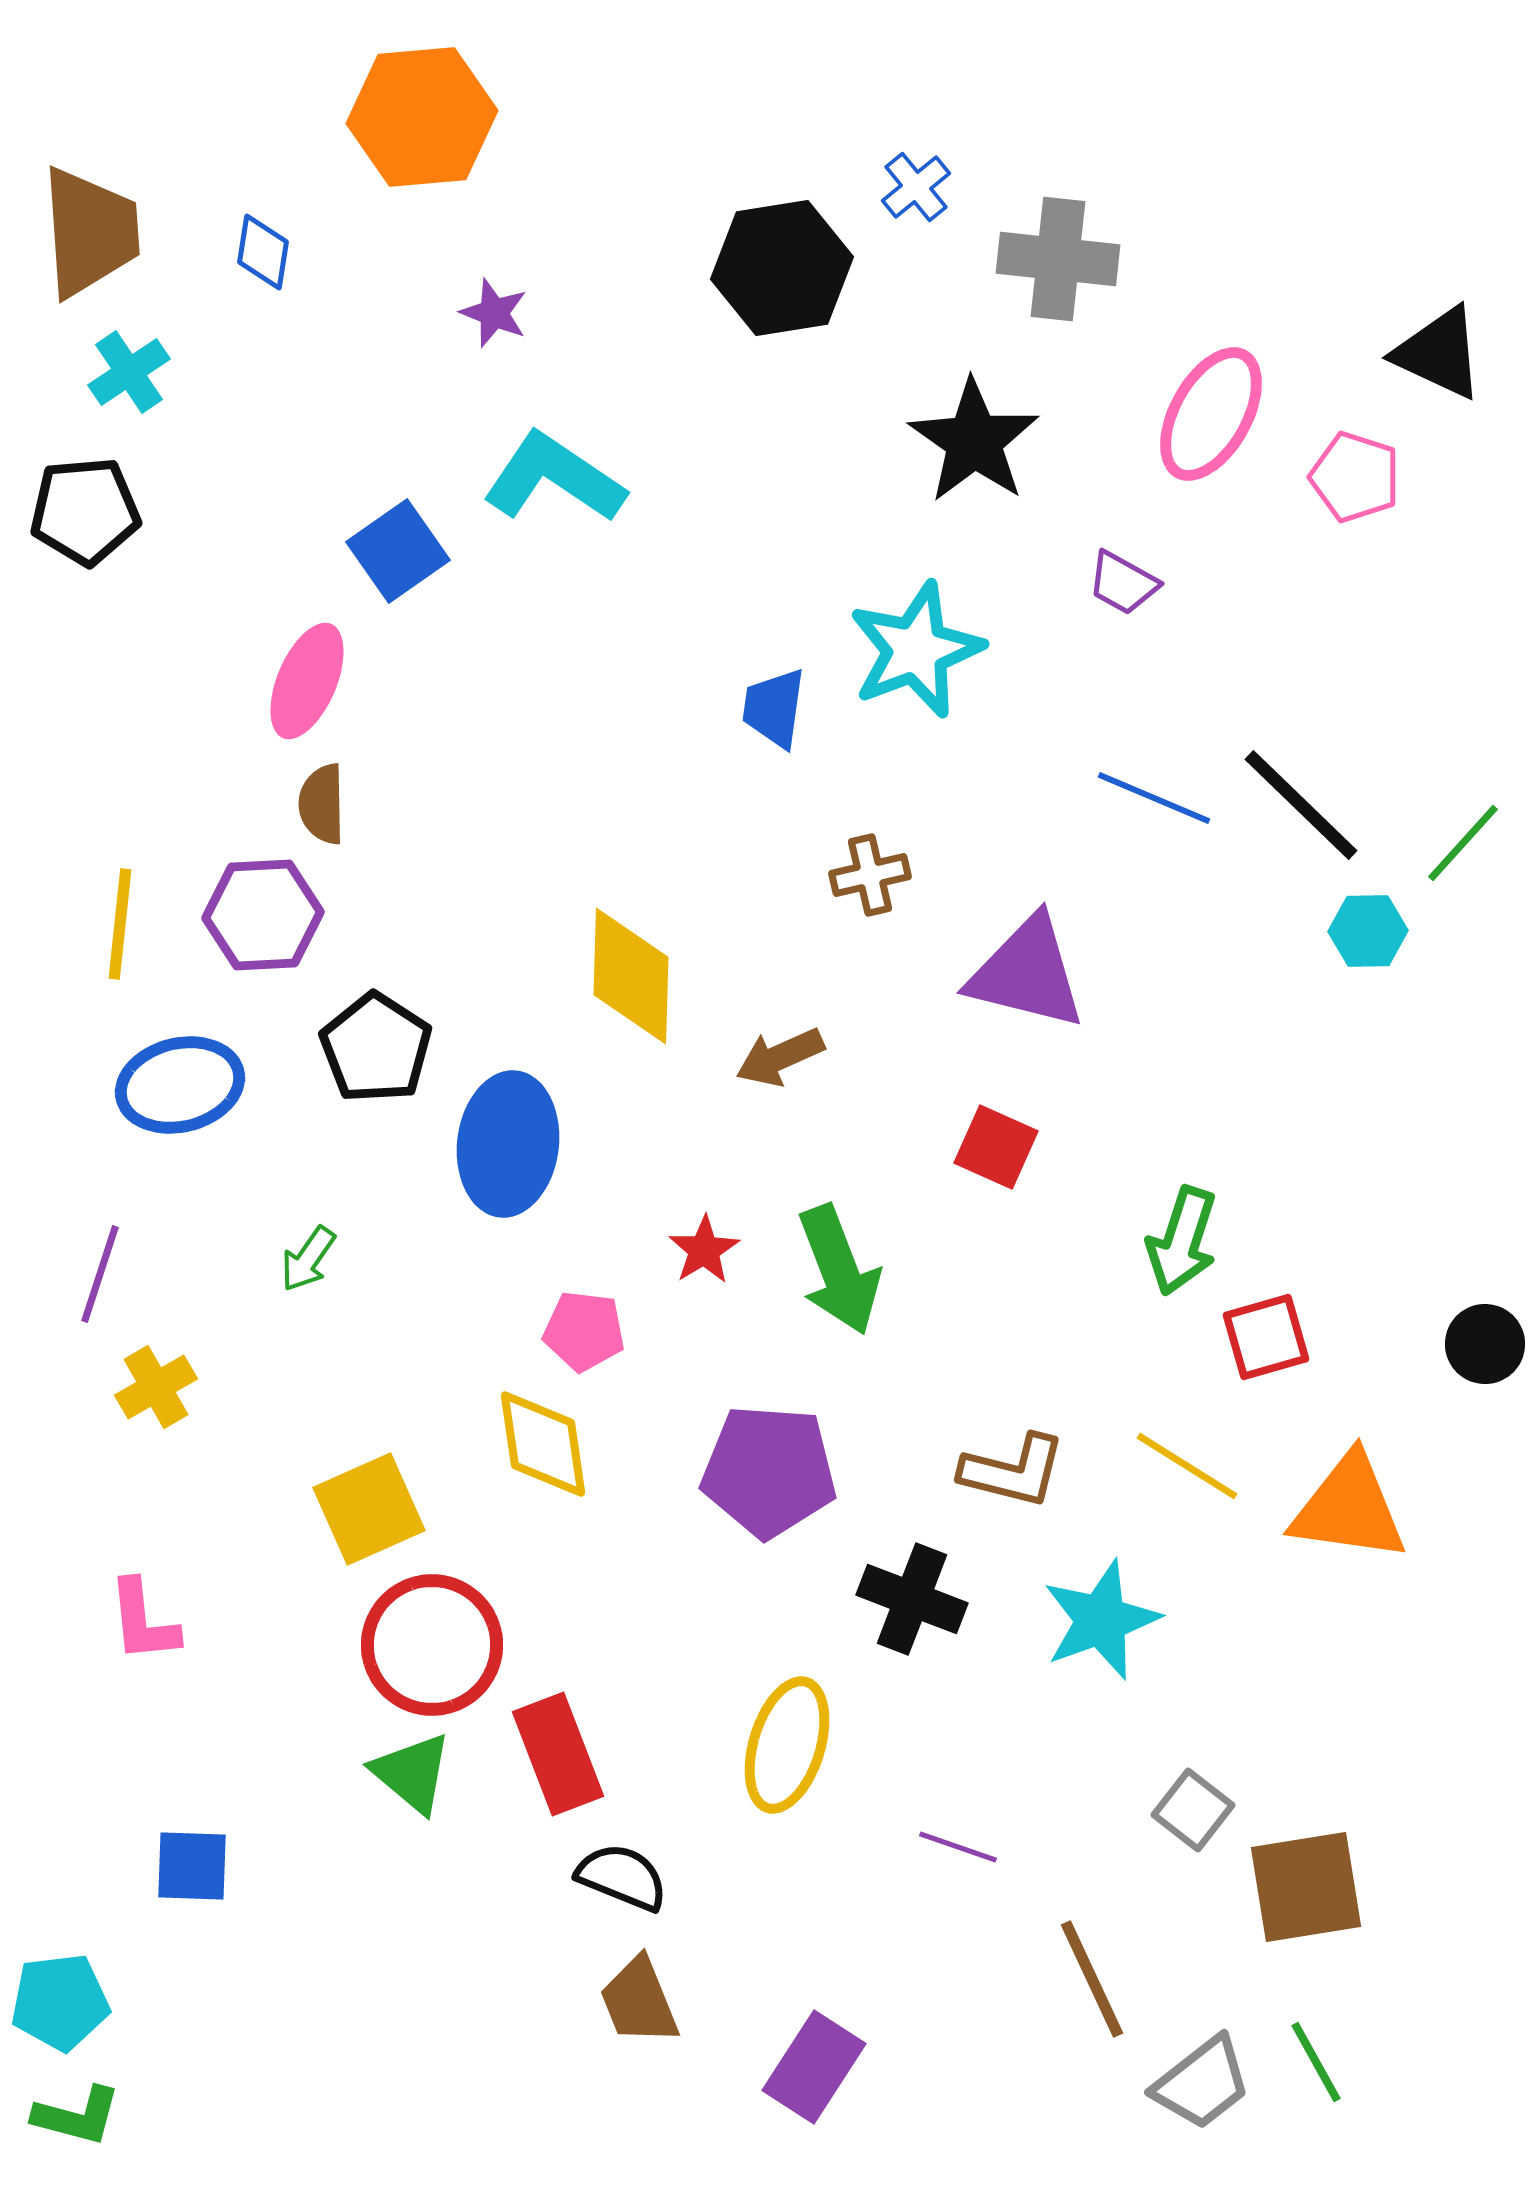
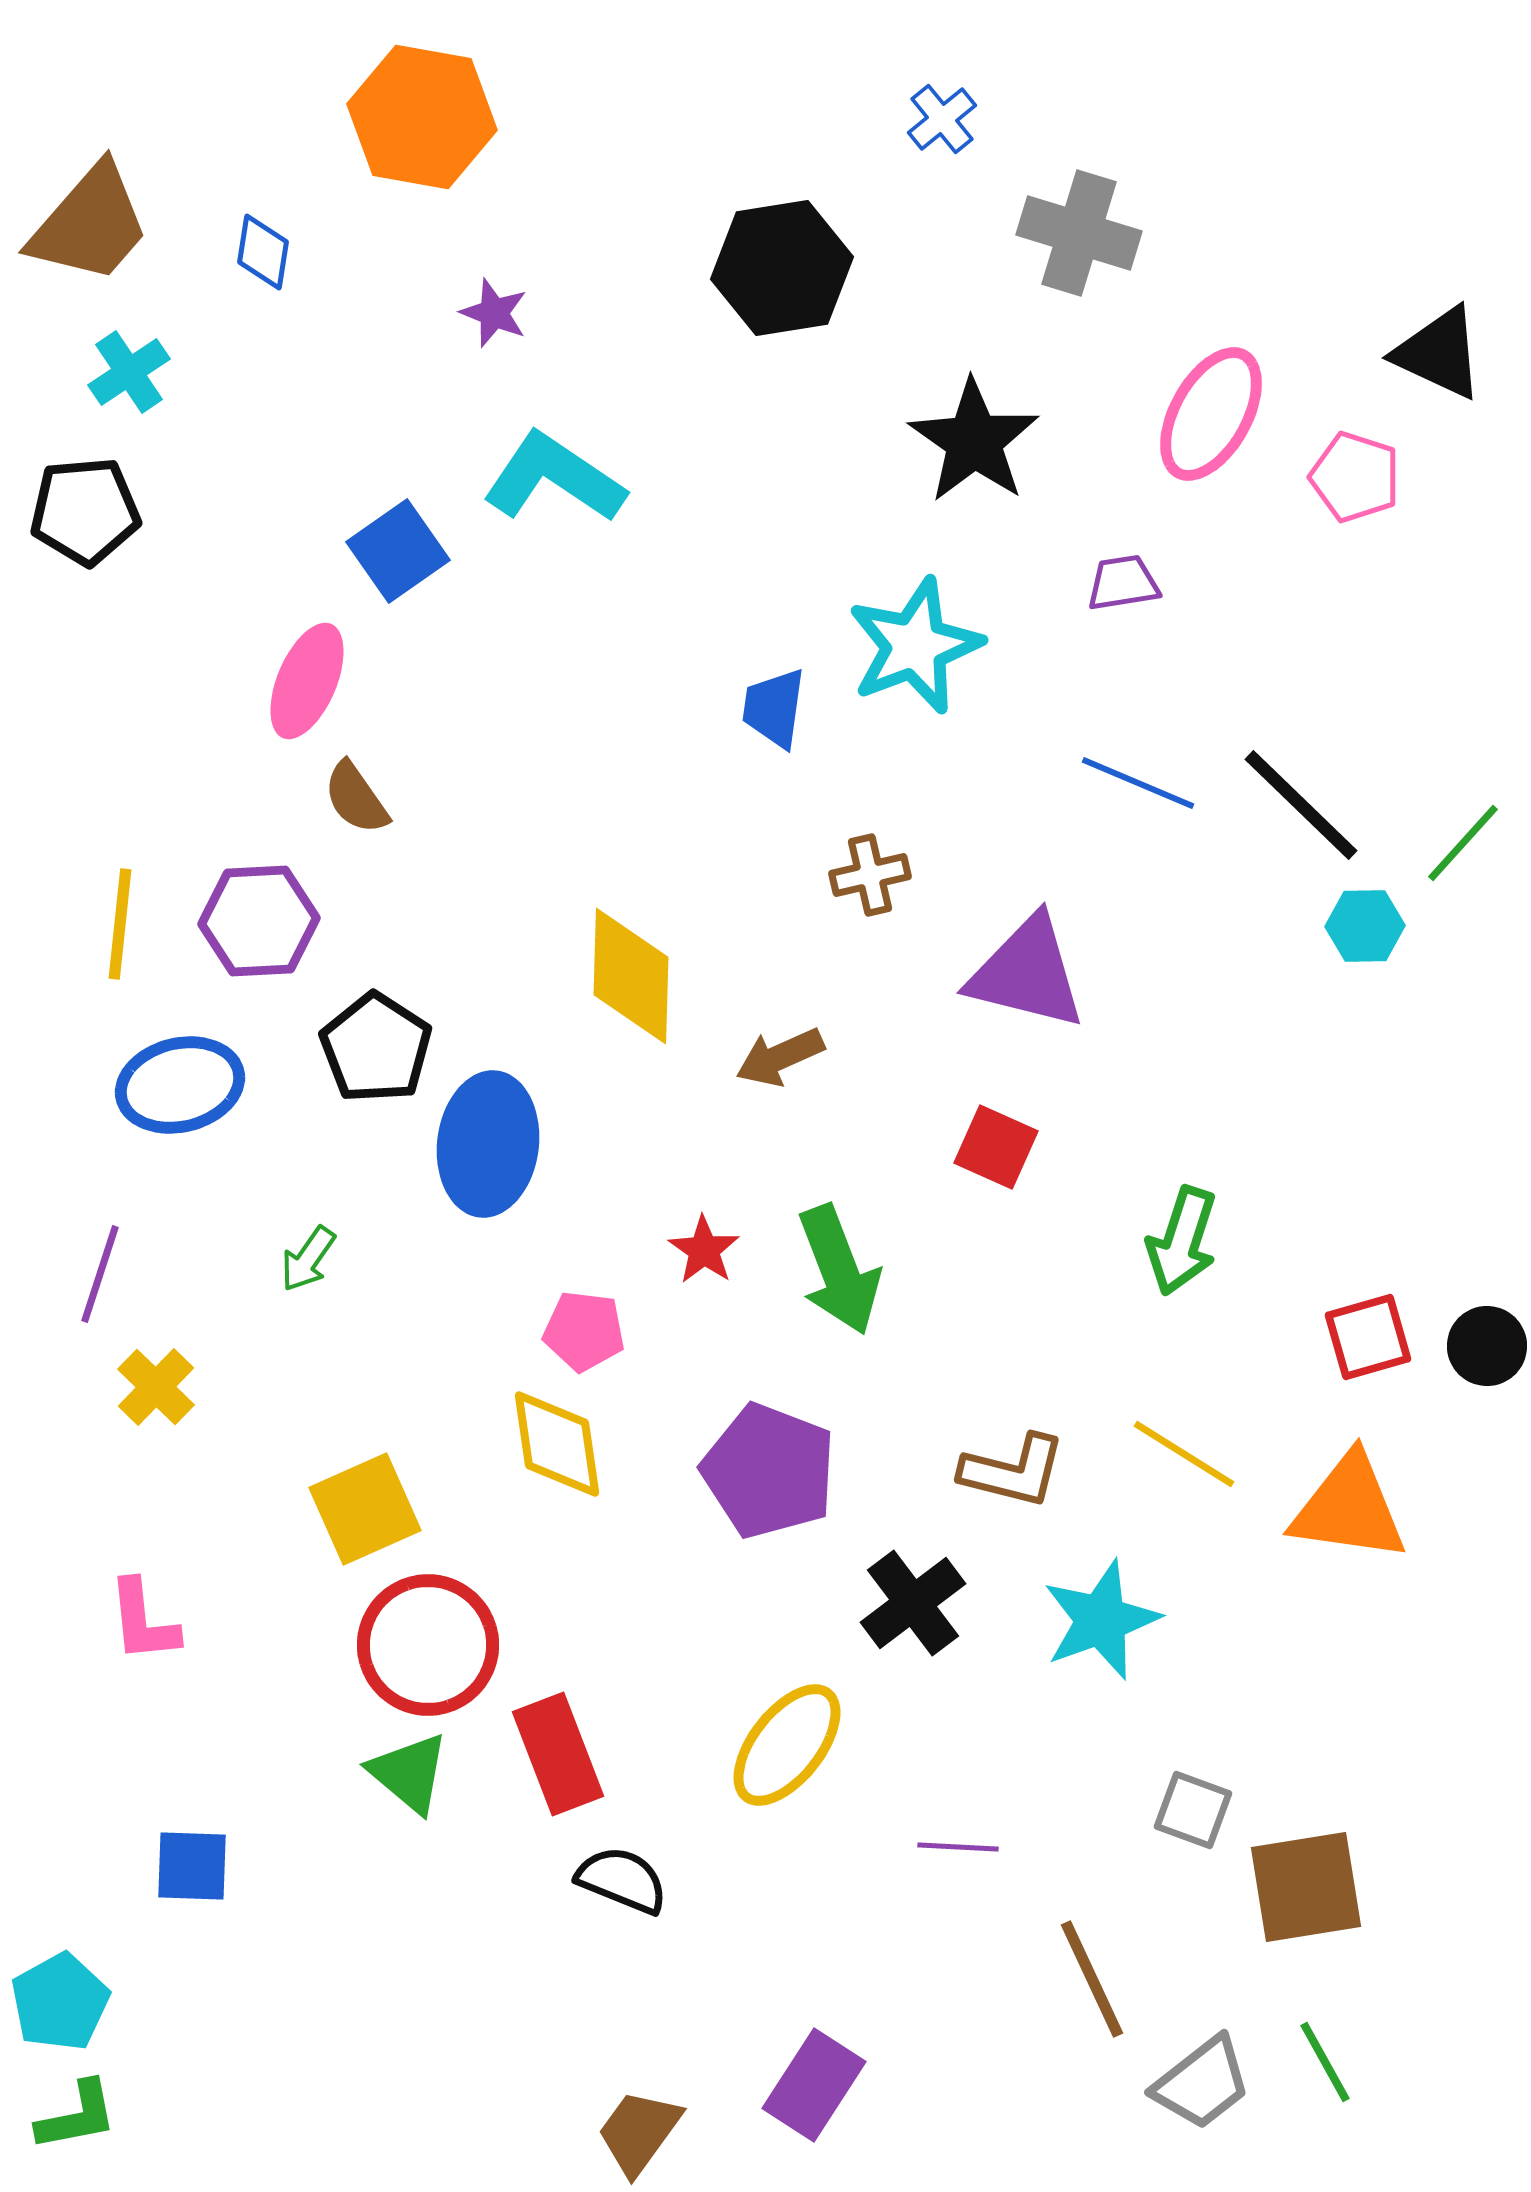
orange hexagon at (422, 117): rotated 15 degrees clockwise
blue cross at (916, 187): moved 26 px right, 68 px up
brown trapezoid at (90, 232): moved 8 px up; rotated 45 degrees clockwise
gray cross at (1058, 259): moved 21 px right, 26 px up; rotated 11 degrees clockwise
purple trapezoid at (1123, 583): rotated 142 degrees clockwise
cyan star at (916, 650): moved 1 px left, 4 px up
blue line at (1154, 798): moved 16 px left, 15 px up
brown semicircle at (322, 804): moved 34 px right, 6 px up; rotated 34 degrees counterclockwise
purple hexagon at (263, 915): moved 4 px left, 6 px down
cyan hexagon at (1368, 931): moved 3 px left, 5 px up
blue ellipse at (508, 1144): moved 20 px left
red star at (704, 1250): rotated 6 degrees counterclockwise
red square at (1266, 1337): moved 102 px right
black circle at (1485, 1344): moved 2 px right, 2 px down
yellow cross at (156, 1387): rotated 16 degrees counterclockwise
yellow diamond at (543, 1444): moved 14 px right
yellow line at (1187, 1466): moved 3 px left, 12 px up
purple pentagon at (769, 1471): rotated 17 degrees clockwise
yellow square at (369, 1509): moved 4 px left
black cross at (912, 1599): moved 1 px right, 4 px down; rotated 32 degrees clockwise
red circle at (432, 1645): moved 4 px left
yellow ellipse at (787, 1745): rotated 21 degrees clockwise
green triangle at (412, 1773): moved 3 px left
gray square at (1193, 1810): rotated 18 degrees counterclockwise
purple line at (958, 1847): rotated 16 degrees counterclockwise
black semicircle at (622, 1877): moved 3 px down
brown trapezoid at (639, 2001): moved 131 px down; rotated 58 degrees clockwise
cyan pentagon at (60, 2002): rotated 22 degrees counterclockwise
green line at (1316, 2062): moved 9 px right
purple rectangle at (814, 2067): moved 18 px down
green L-shape at (77, 2116): rotated 26 degrees counterclockwise
